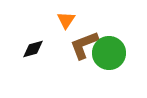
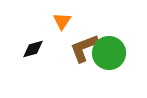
orange triangle: moved 4 px left, 1 px down
brown L-shape: moved 3 px down
